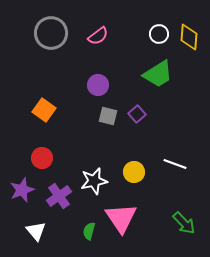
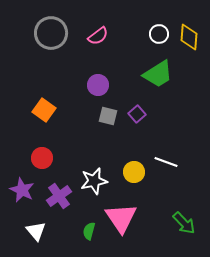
white line: moved 9 px left, 2 px up
purple star: rotated 25 degrees counterclockwise
